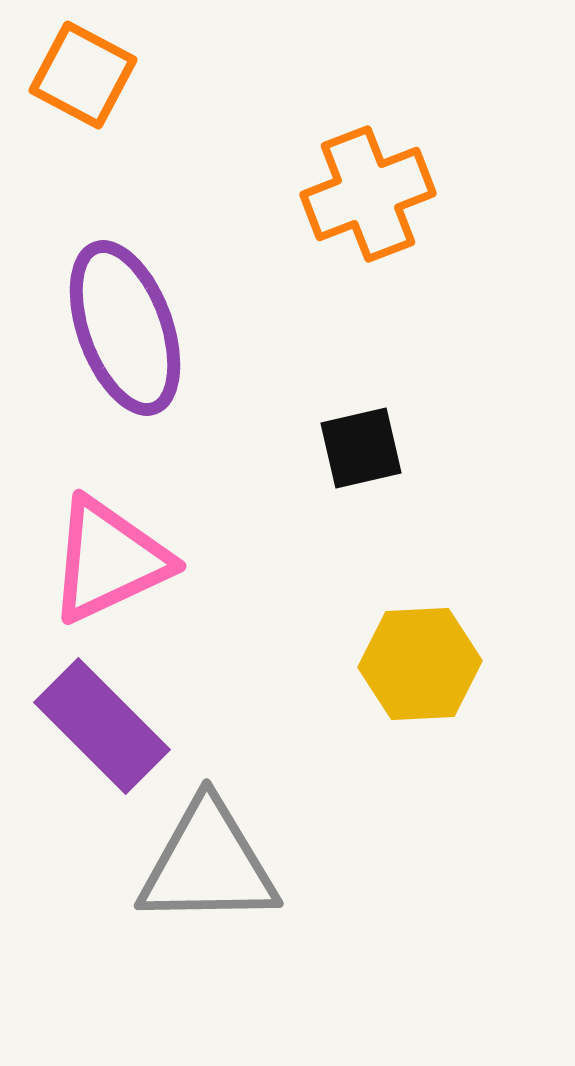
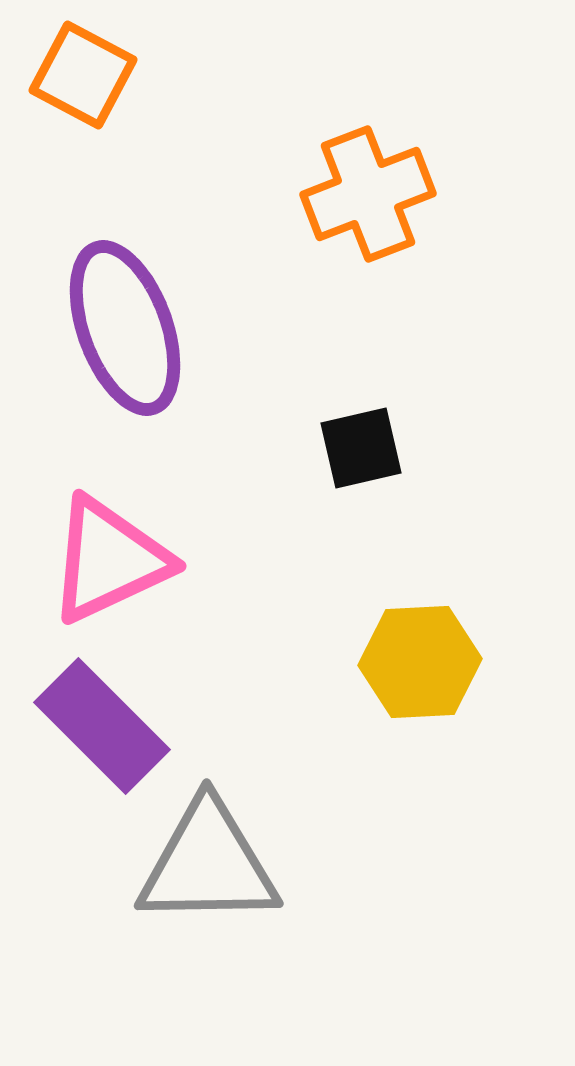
yellow hexagon: moved 2 px up
